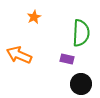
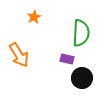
orange arrow: rotated 145 degrees counterclockwise
black circle: moved 1 px right, 6 px up
